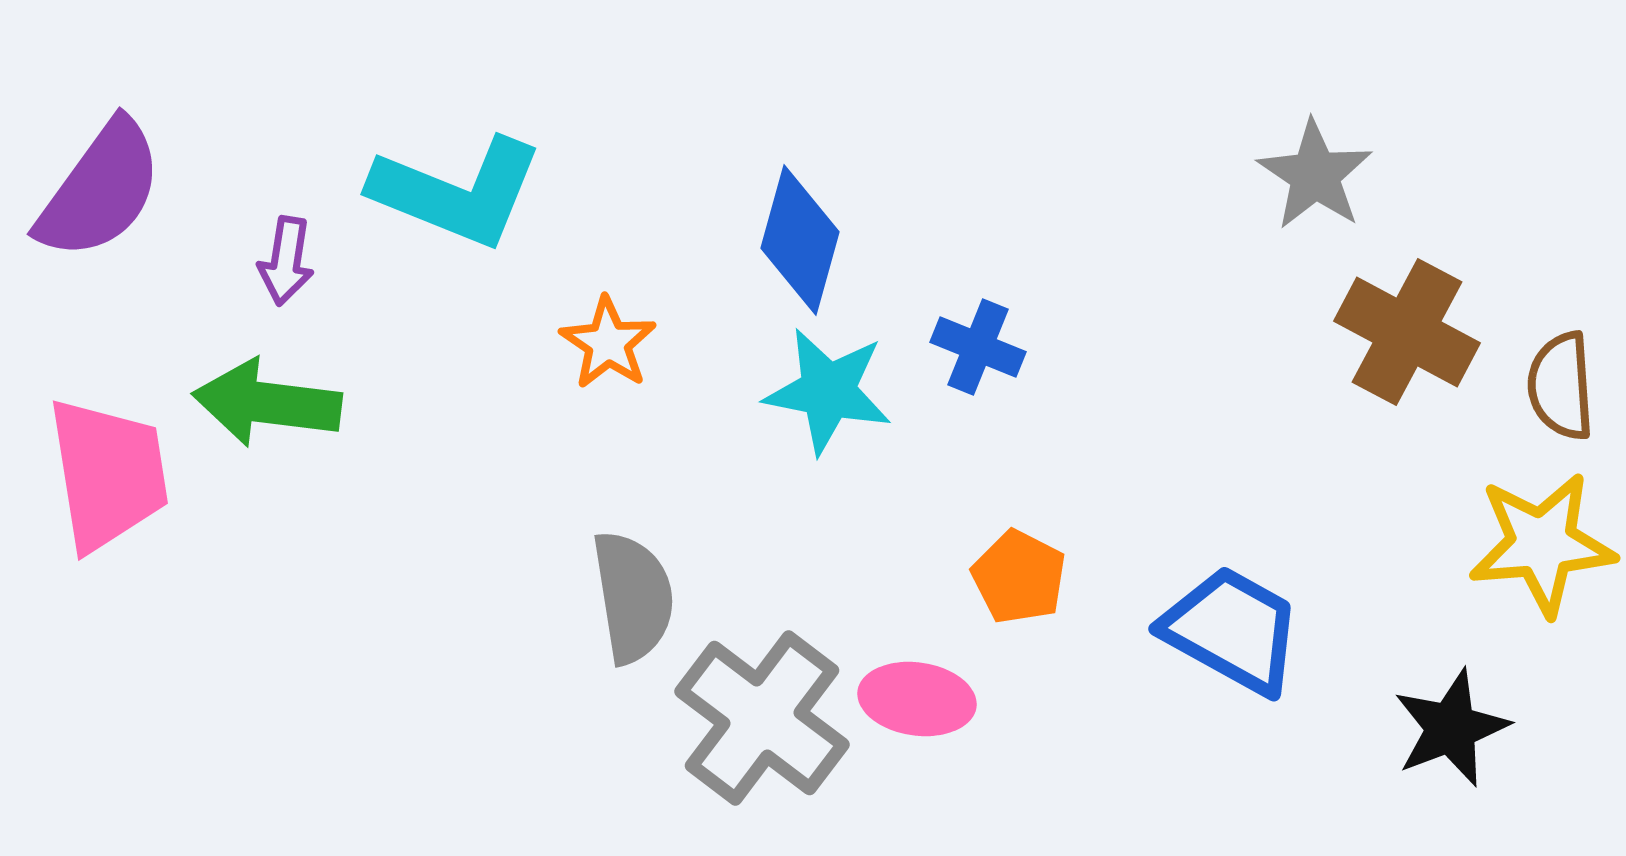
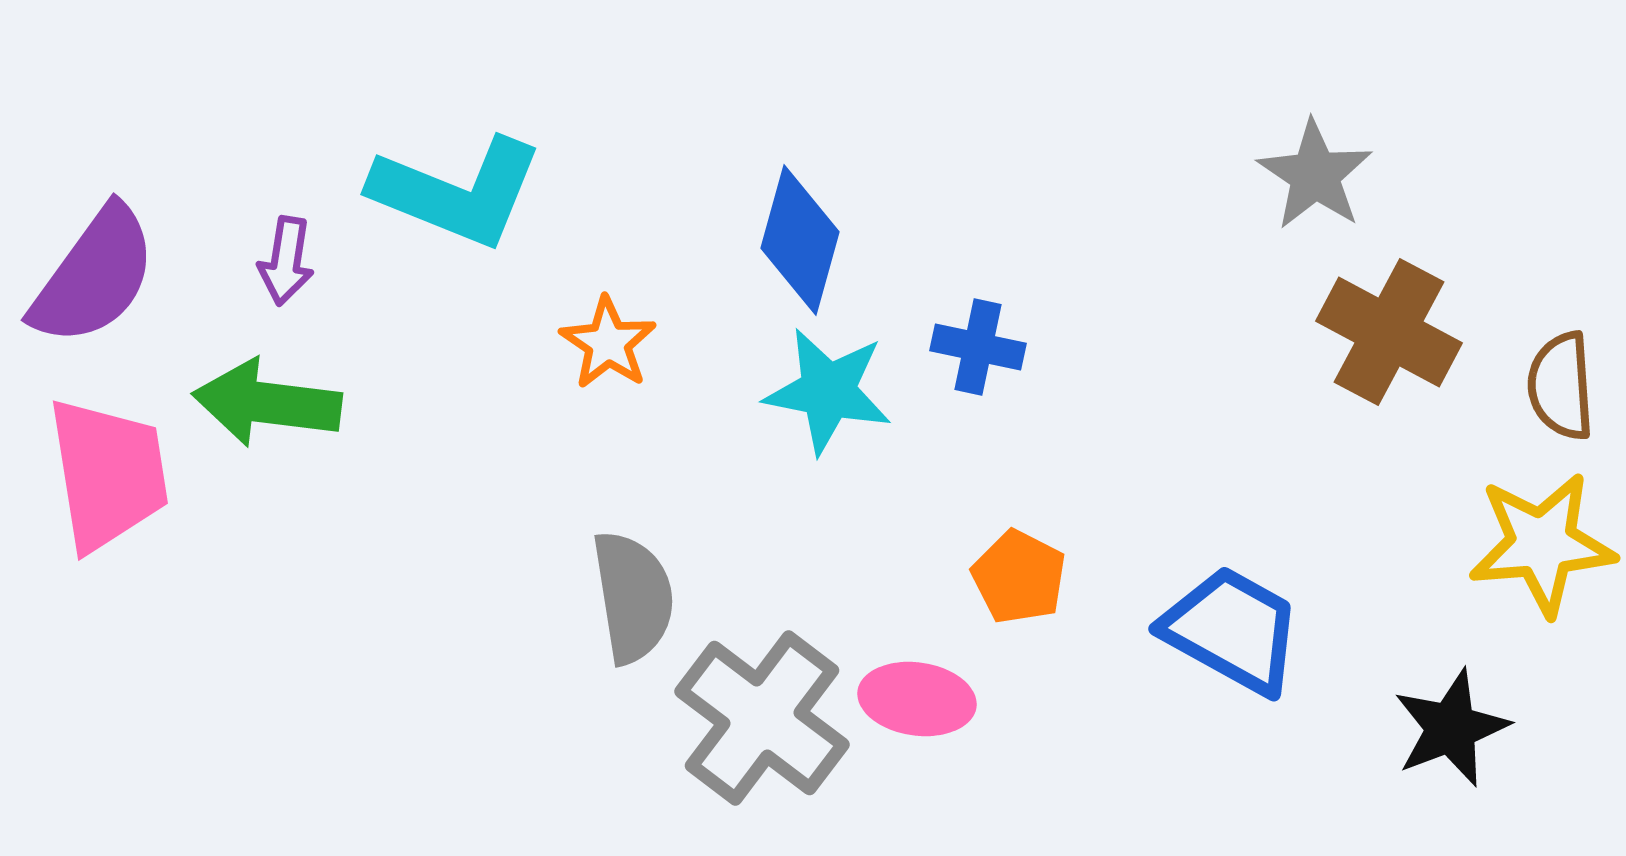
purple semicircle: moved 6 px left, 86 px down
brown cross: moved 18 px left
blue cross: rotated 10 degrees counterclockwise
